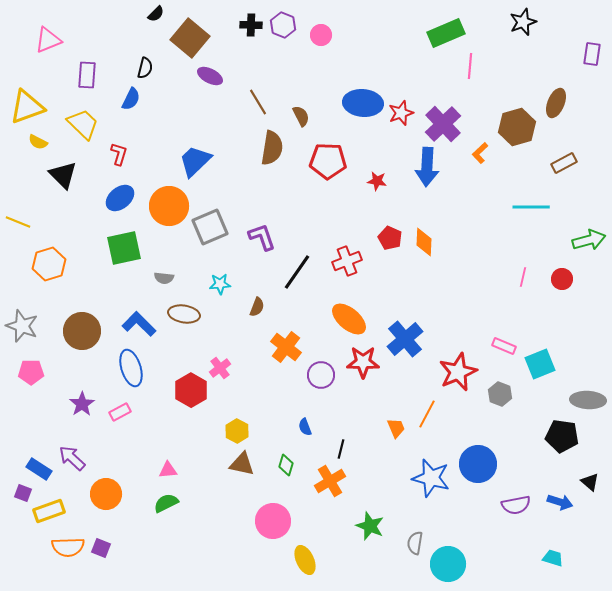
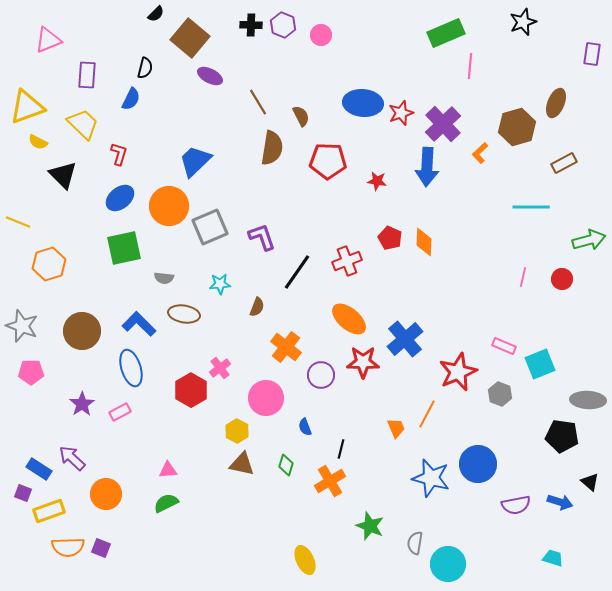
pink circle at (273, 521): moved 7 px left, 123 px up
